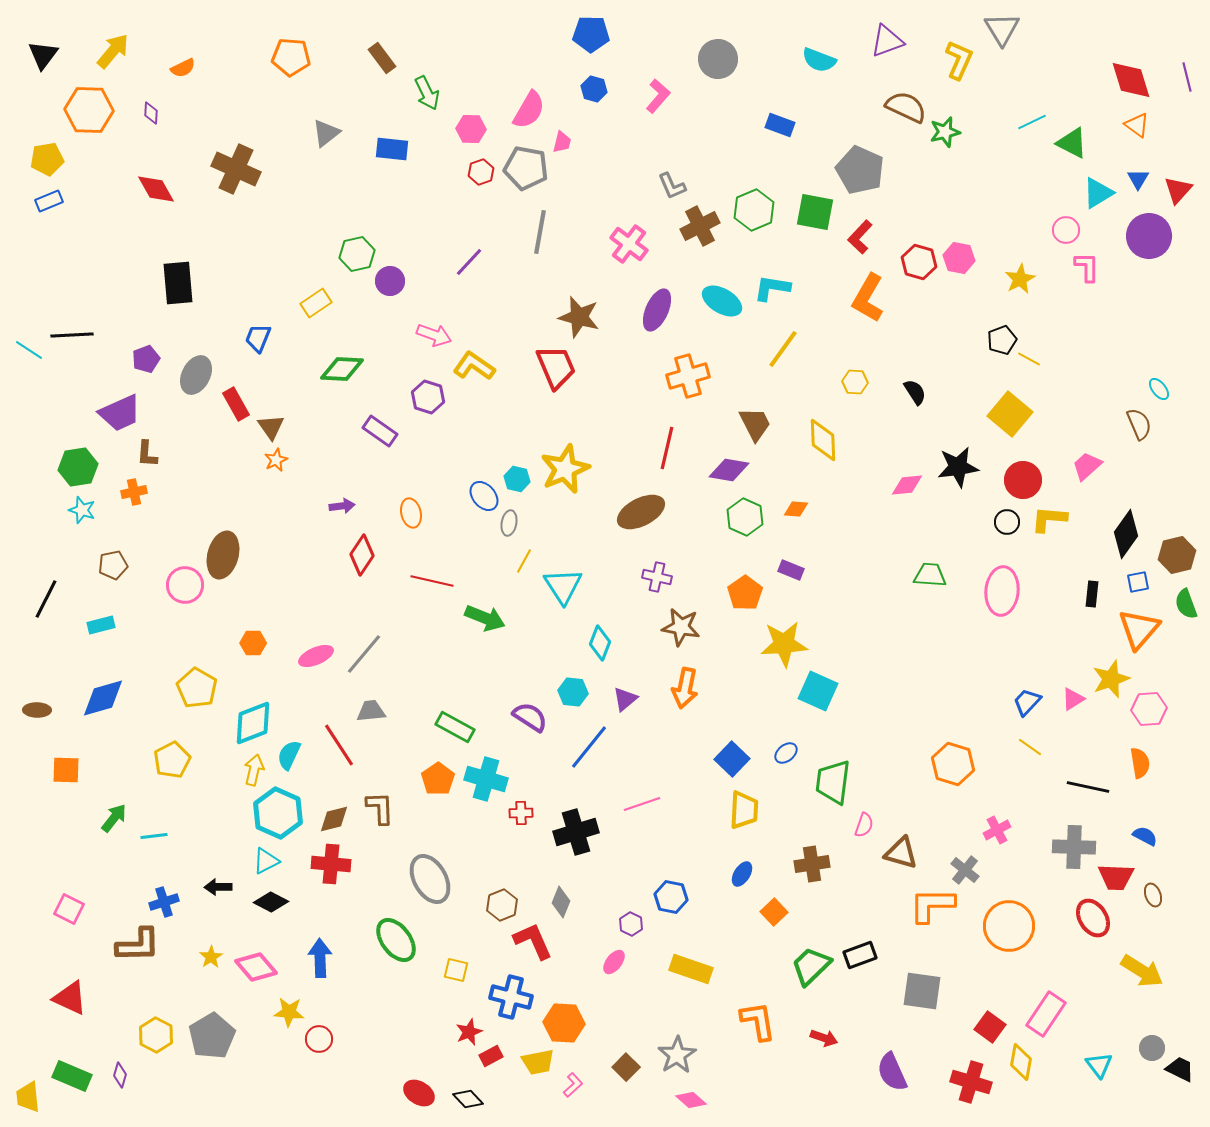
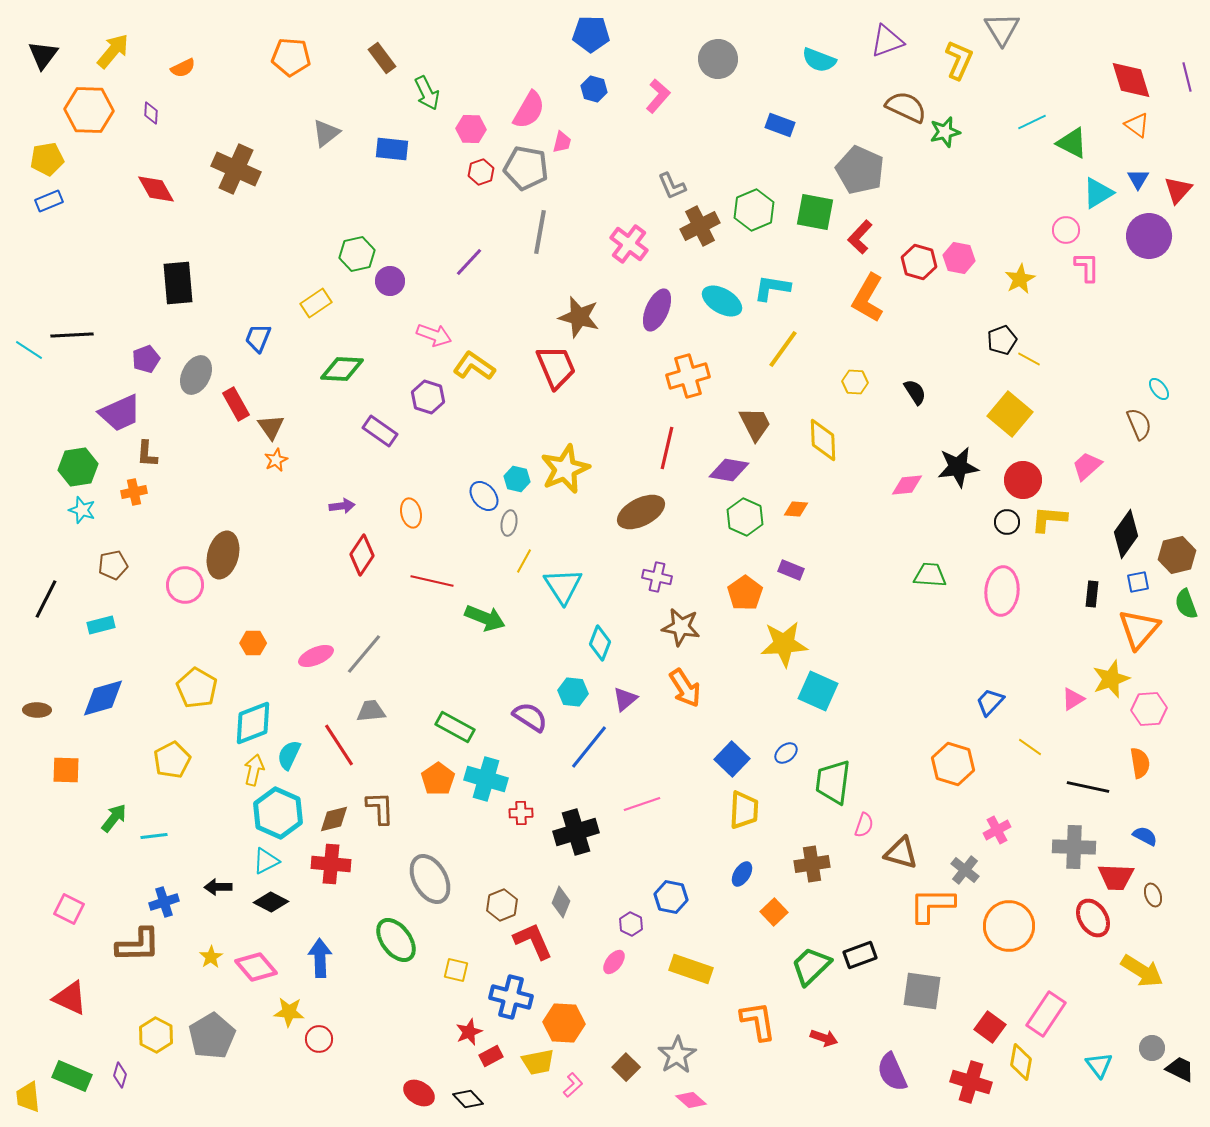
orange arrow at (685, 688): rotated 45 degrees counterclockwise
blue trapezoid at (1027, 702): moved 37 px left
